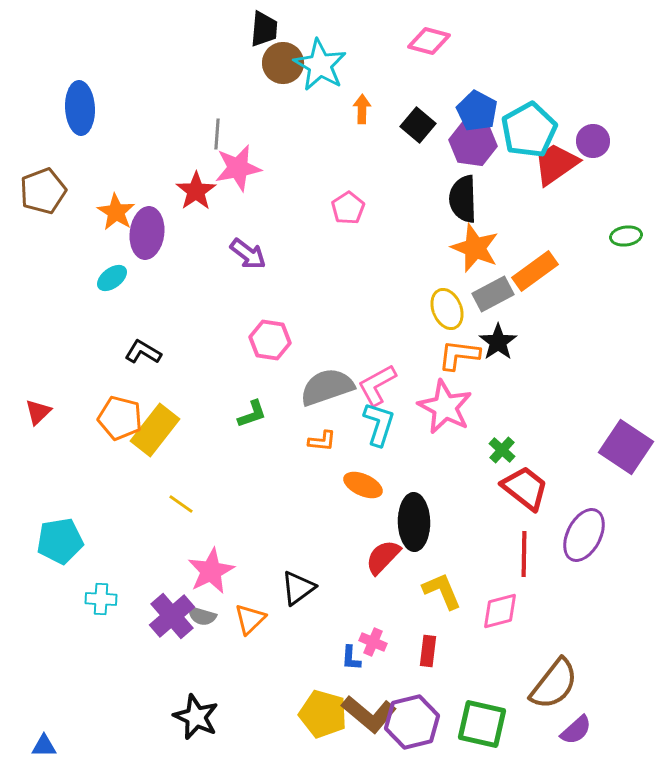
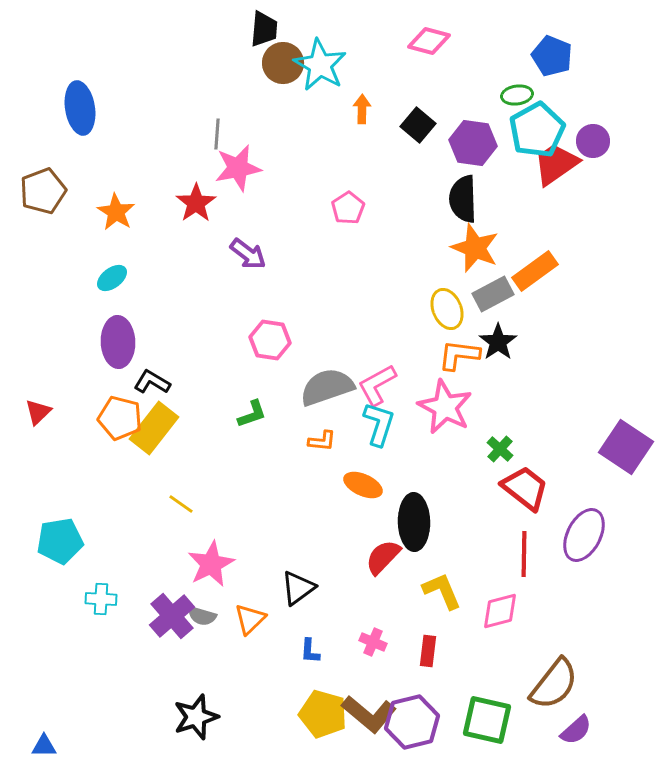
blue ellipse at (80, 108): rotated 6 degrees counterclockwise
blue pentagon at (477, 111): moved 75 px right, 55 px up; rotated 6 degrees counterclockwise
cyan pentagon at (529, 130): moved 8 px right
red star at (196, 191): moved 12 px down
purple ellipse at (147, 233): moved 29 px left, 109 px down; rotated 9 degrees counterclockwise
green ellipse at (626, 236): moved 109 px left, 141 px up
black L-shape at (143, 352): moved 9 px right, 30 px down
yellow rectangle at (155, 430): moved 1 px left, 2 px up
green cross at (502, 450): moved 2 px left, 1 px up
pink star at (211, 571): moved 7 px up
blue L-shape at (351, 658): moved 41 px left, 7 px up
black star at (196, 717): rotated 30 degrees clockwise
green square at (482, 724): moved 5 px right, 4 px up
